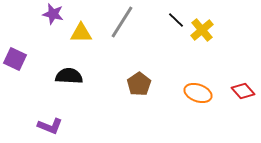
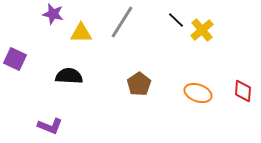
red diamond: rotated 45 degrees clockwise
